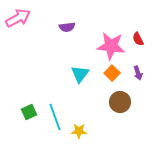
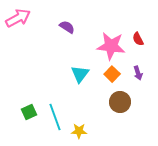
purple semicircle: rotated 140 degrees counterclockwise
orange square: moved 1 px down
